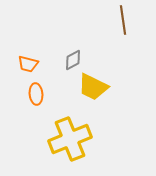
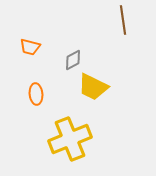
orange trapezoid: moved 2 px right, 17 px up
